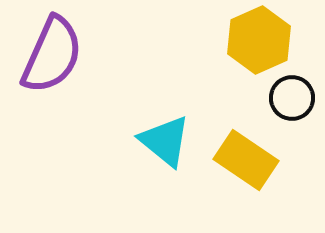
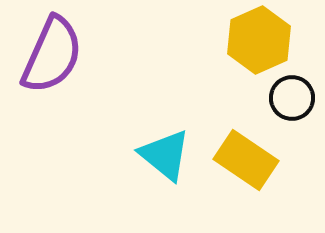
cyan triangle: moved 14 px down
